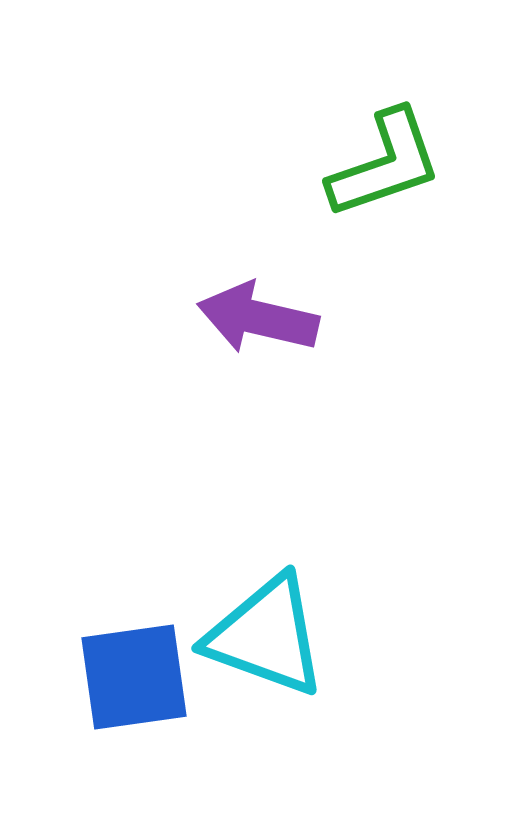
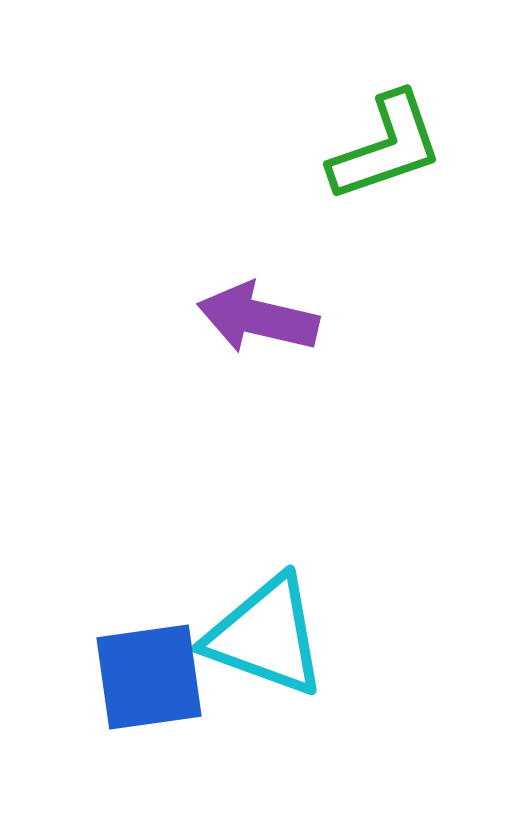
green L-shape: moved 1 px right, 17 px up
blue square: moved 15 px right
